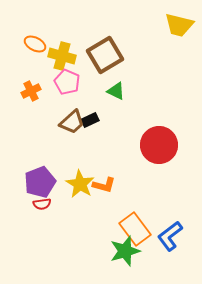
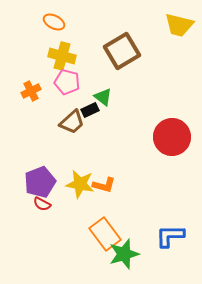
orange ellipse: moved 19 px right, 22 px up
brown square: moved 17 px right, 4 px up
pink pentagon: rotated 10 degrees counterclockwise
green triangle: moved 13 px left, 6 px down; rotated 12 degrees clockwise
black rectangle: moved 10 px up
red circle: moved 13 px right, 8 px up
yellow star: rotated 20 degrees counterclockwise
red semicircle: rotated 36 degrees clockwise
orange rectangle: moved 30 px left, 5 px down
blue L-shape: rotated 36 degrees clockwise
green star: moved 1 px left, 3 px down
